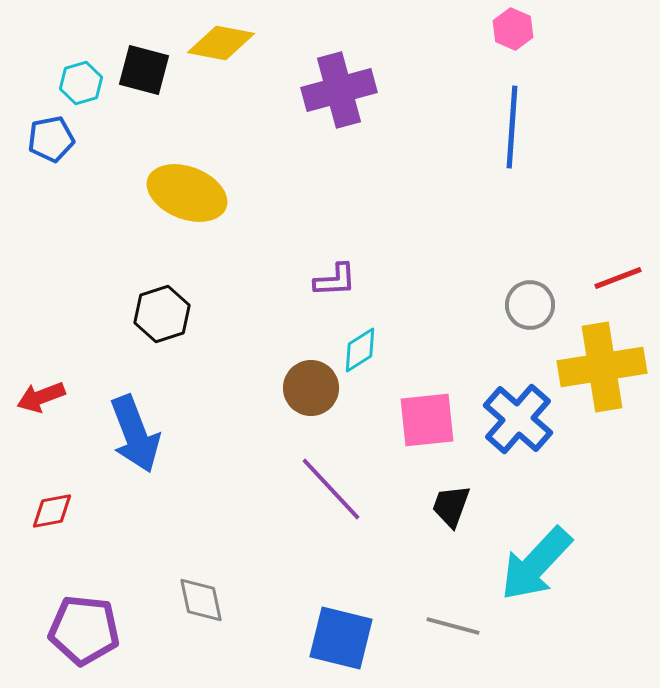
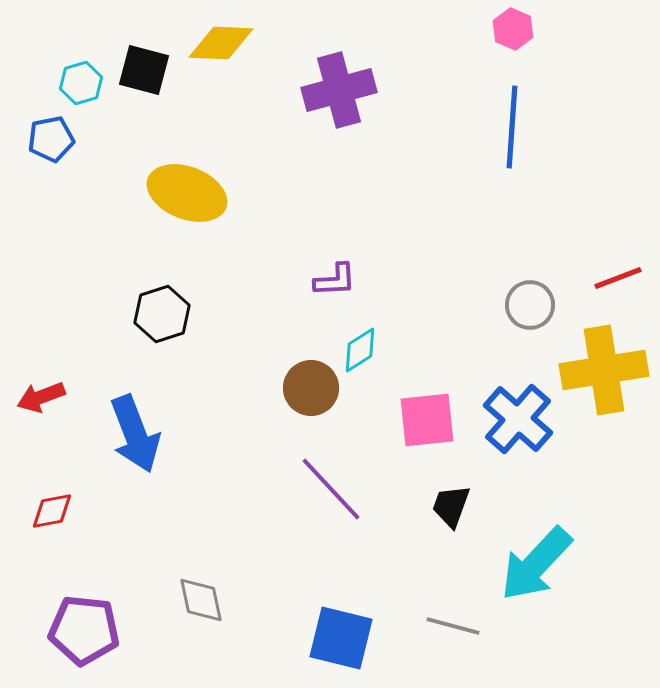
yellow diamond: rotated 8 degrees counterclockwise
yellow cross: moved 2 px right, 3 px down
